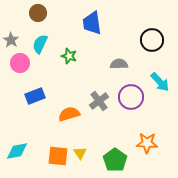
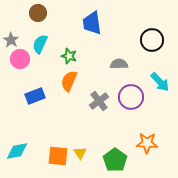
pink circle: moved 4 px up
orange semicircle: moved 33 px up; rotated 50 degrees counterclockwise
